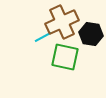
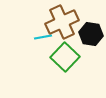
cyan line: rotated 18 degrees clockwise
green square: rotated 32 degrees clockwise
